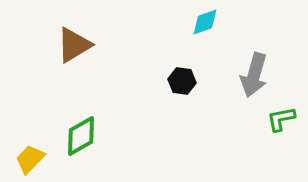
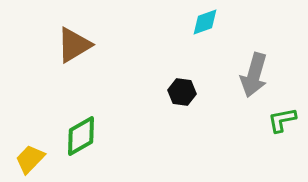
black hexagon: moved 11 px down
green L-shape: moved 1 px right, 1 px down
